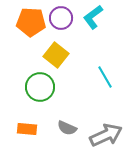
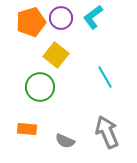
orange pentagon: rotated 20 degrees counterclockwise
gray semicircle: moved 2 px left, 13 px down
gray arrow: moved 1 px right, 3 px up; rotated 88 degrees counterclockwise
